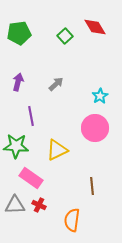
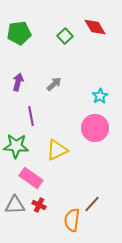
gray arrow: moved 2 px left
brown line: moved 18 px down; rotated 48 degrees clockwise
